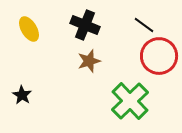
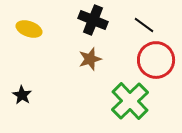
black cross: moved 8 px right, 5 px up
yellow ellipse: rotated 40 degrees counterclockwise
red circle: moved 3 px left, 4 px down
brown star: moved 1 px right, 2 px up
